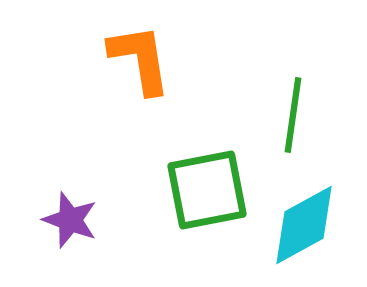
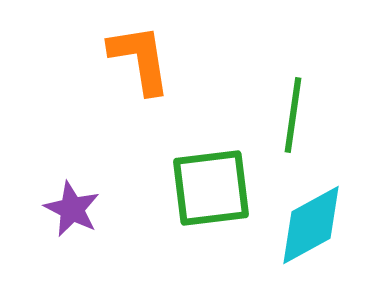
green square: moved 4 px right, 2 px up; rotated 4 degrees clockwise
purple star: moved 2 px right, 11 px up; rotated 6 degrees clockwise
cyan diamond: moved 7 px right
